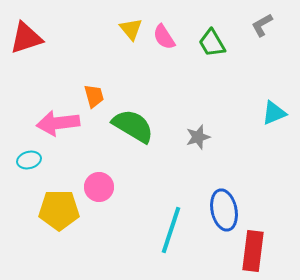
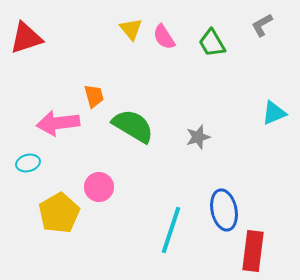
cyan ellipse: moved 1 px left, 3 px down
yellow pentagon: moved 3 px down; rotated 30 degrees counterclockwise
